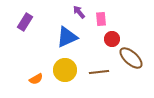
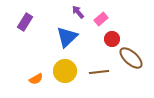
purple arrow: moved 1 px left
pink rectangle: rotated 56 degrees clockwise
blue triangle: rotated 20 degrees counterclockwise
yellow circle: moved 1 px down
